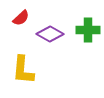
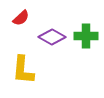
green cross: moved 2 px left, 6 px down
purple diamond: moved 2 px right, 3 px down
